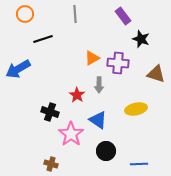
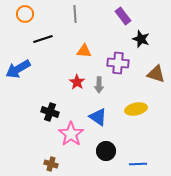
orange triangle: moved 8 px left, 7 px up; rotated 35 degrees clockwise
red star: moved 13 px up
blue triangle: moved 3 px up
blue line: moved 1 px left
